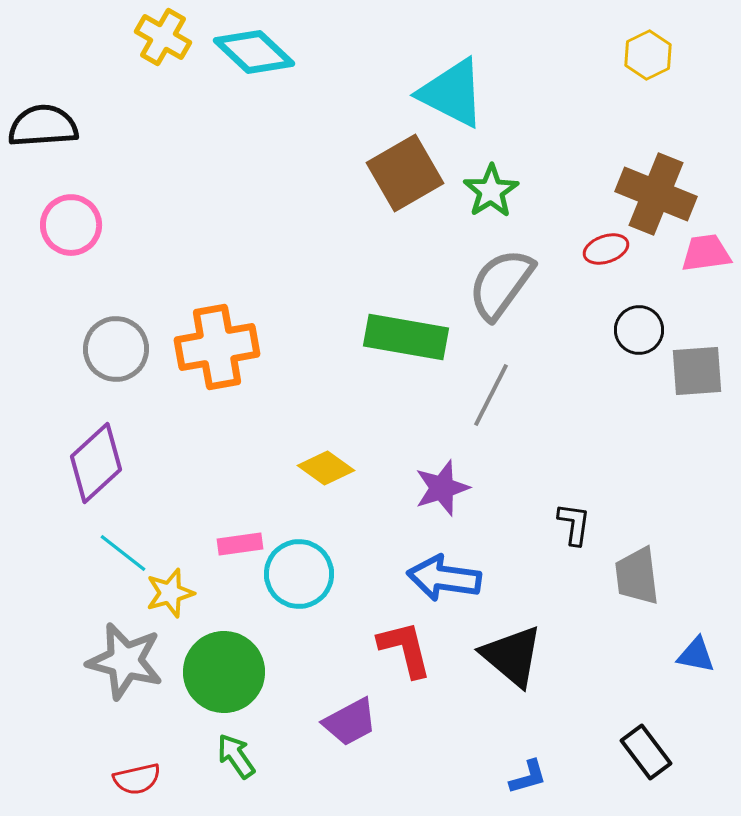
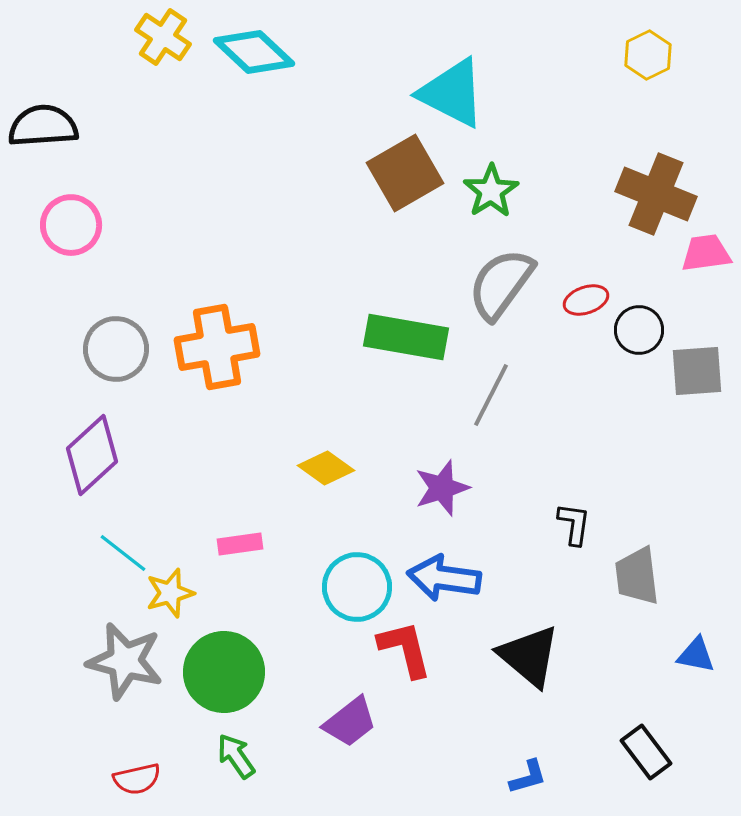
yellow cross: rotated 4 degrees clockwise
red ellipse: moved 20 px left, 51 px down
purple diamond: moved 4 px left, 8 px up
cyan circle: moved 58 px right, 13 px down
black triangle: moved 17 px right
purple trapezoid: rotated 10 degrees counterclockwise
